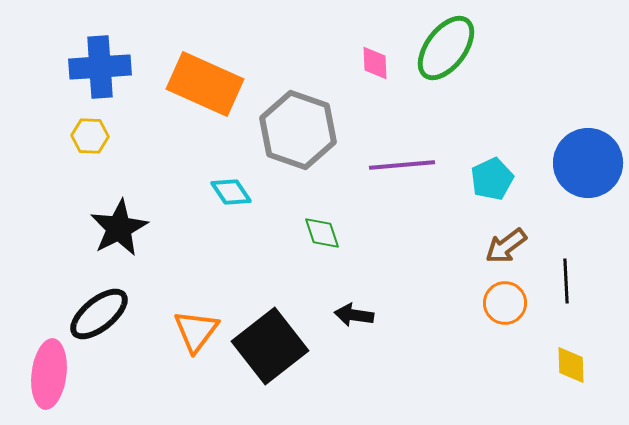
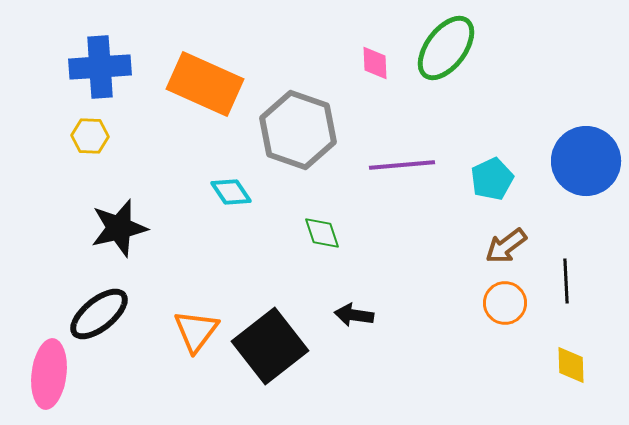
blue circle: moved 2 px left, 2 px up
black star: rotated 14 degrees clockwise
